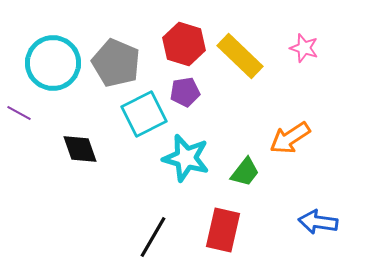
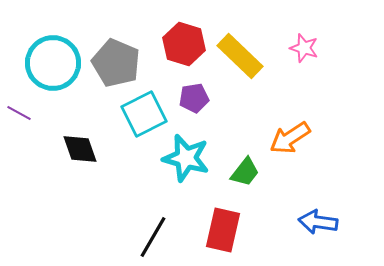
purple pentagon: moved 9 px right, 6 px down
